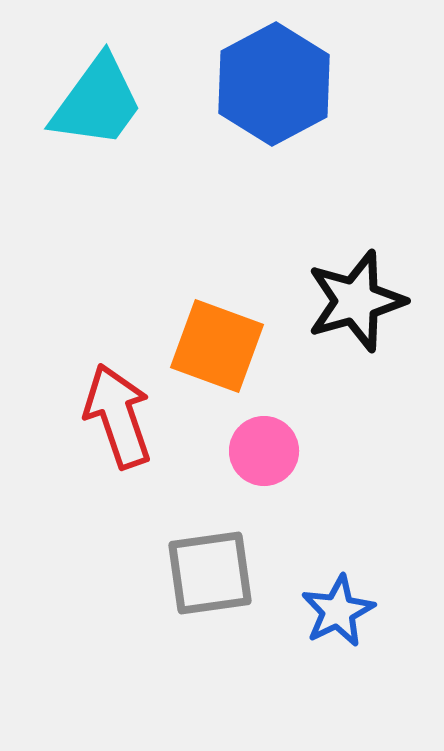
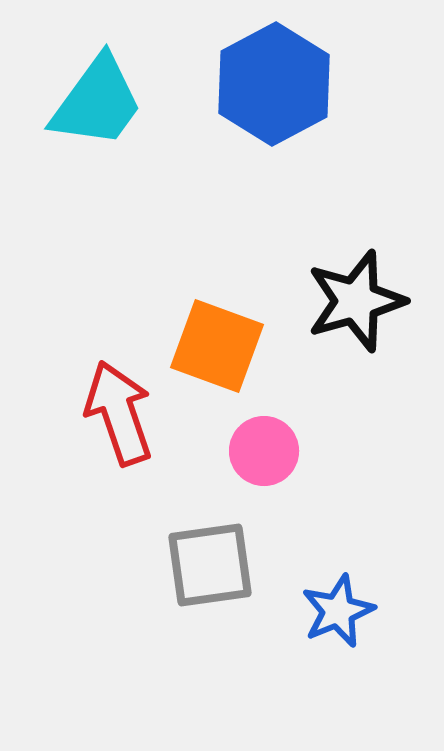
red arrow: moved 1 px right, 3 px up
gray square: moved 8 px up
blue star: rotated 4 degrees clockwise
